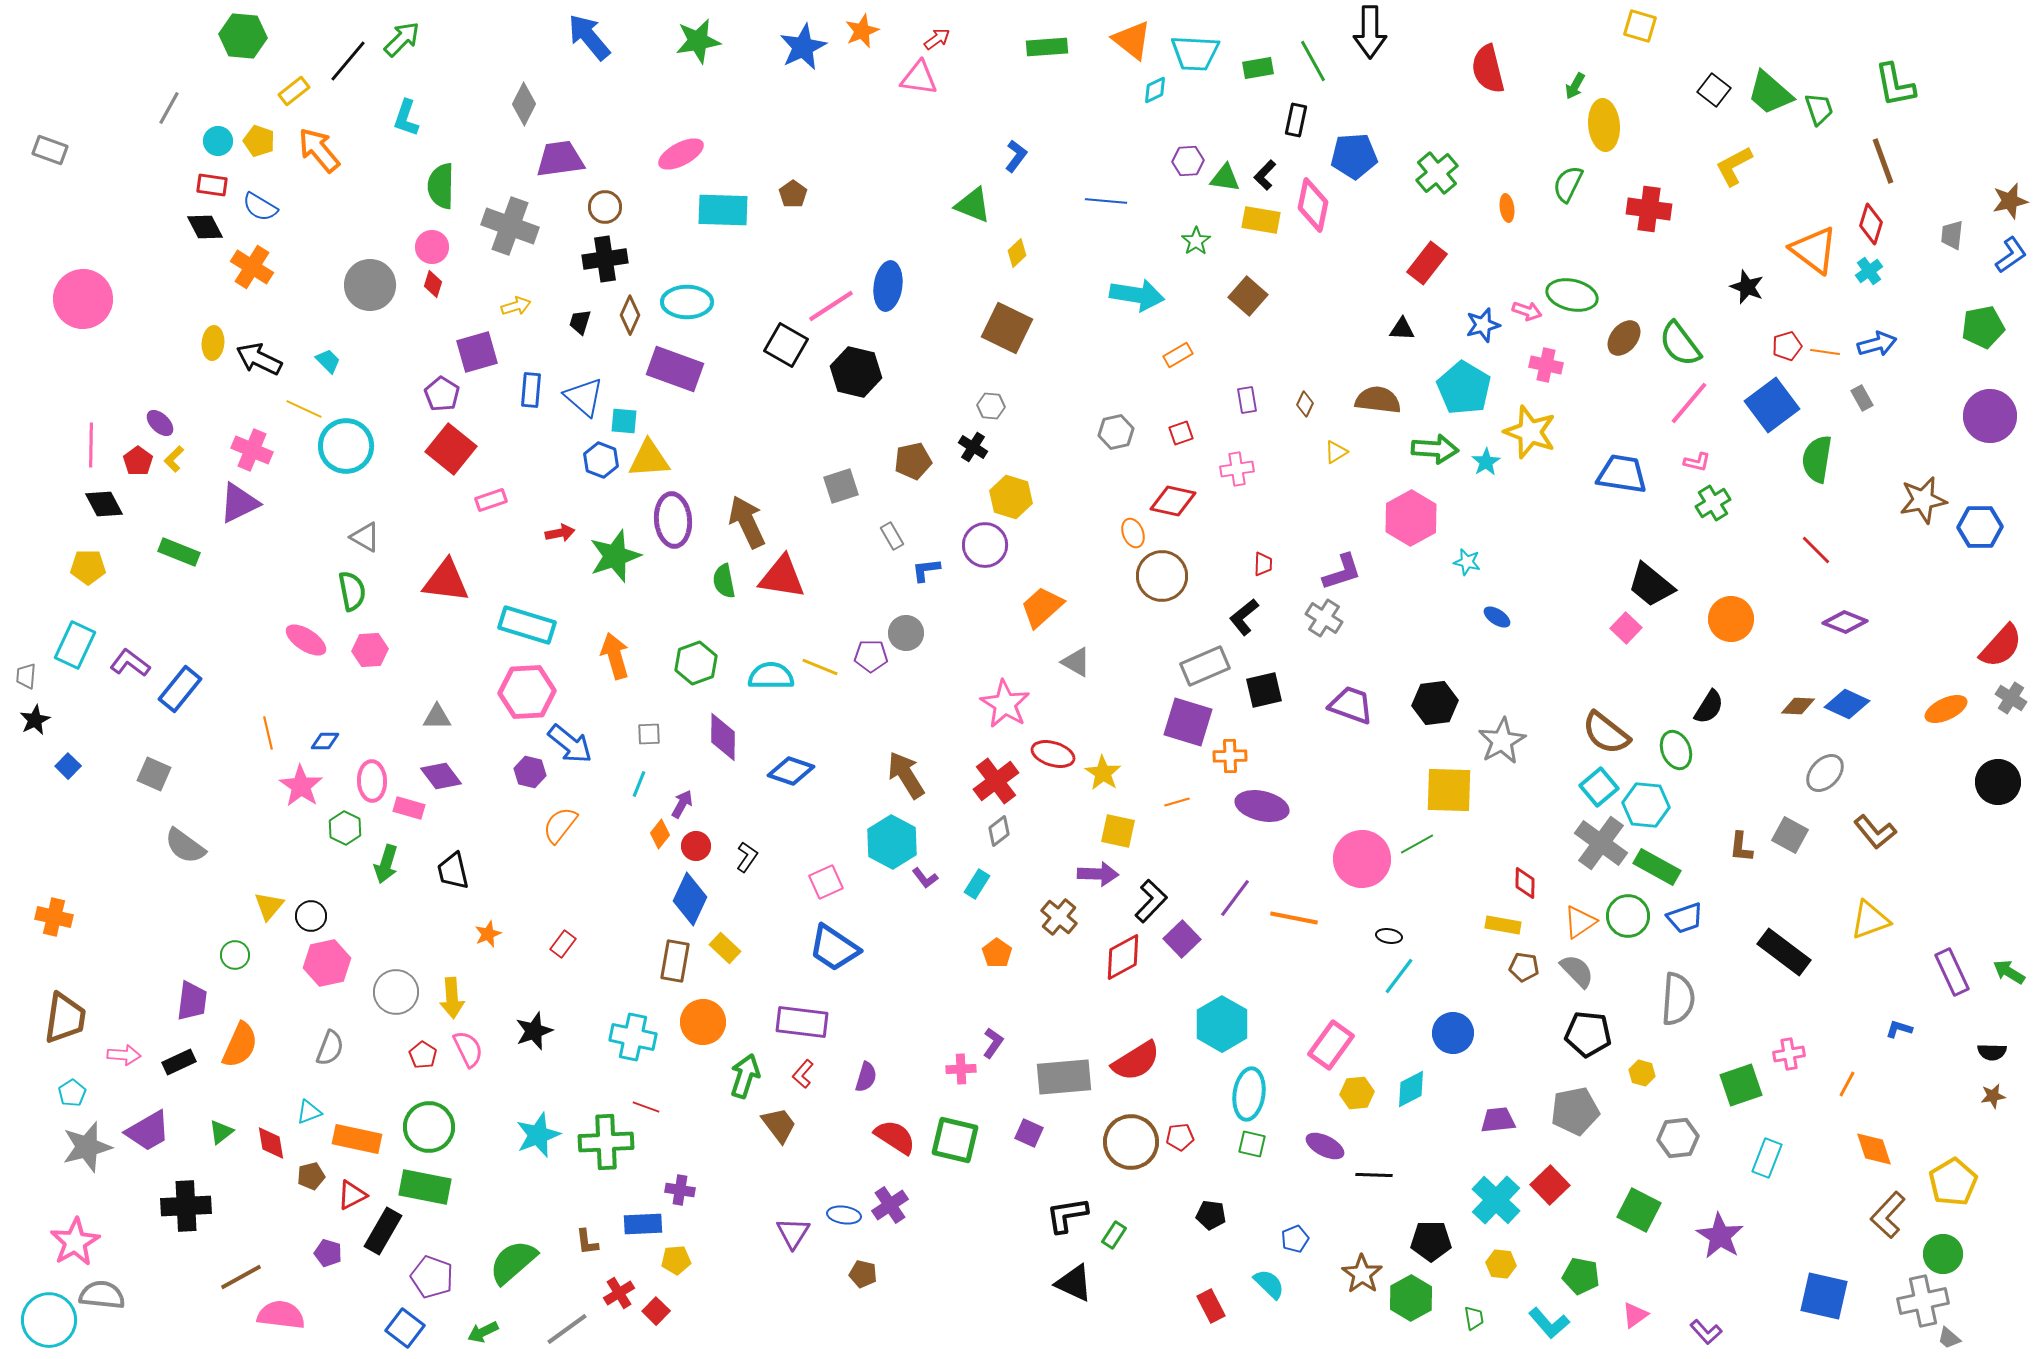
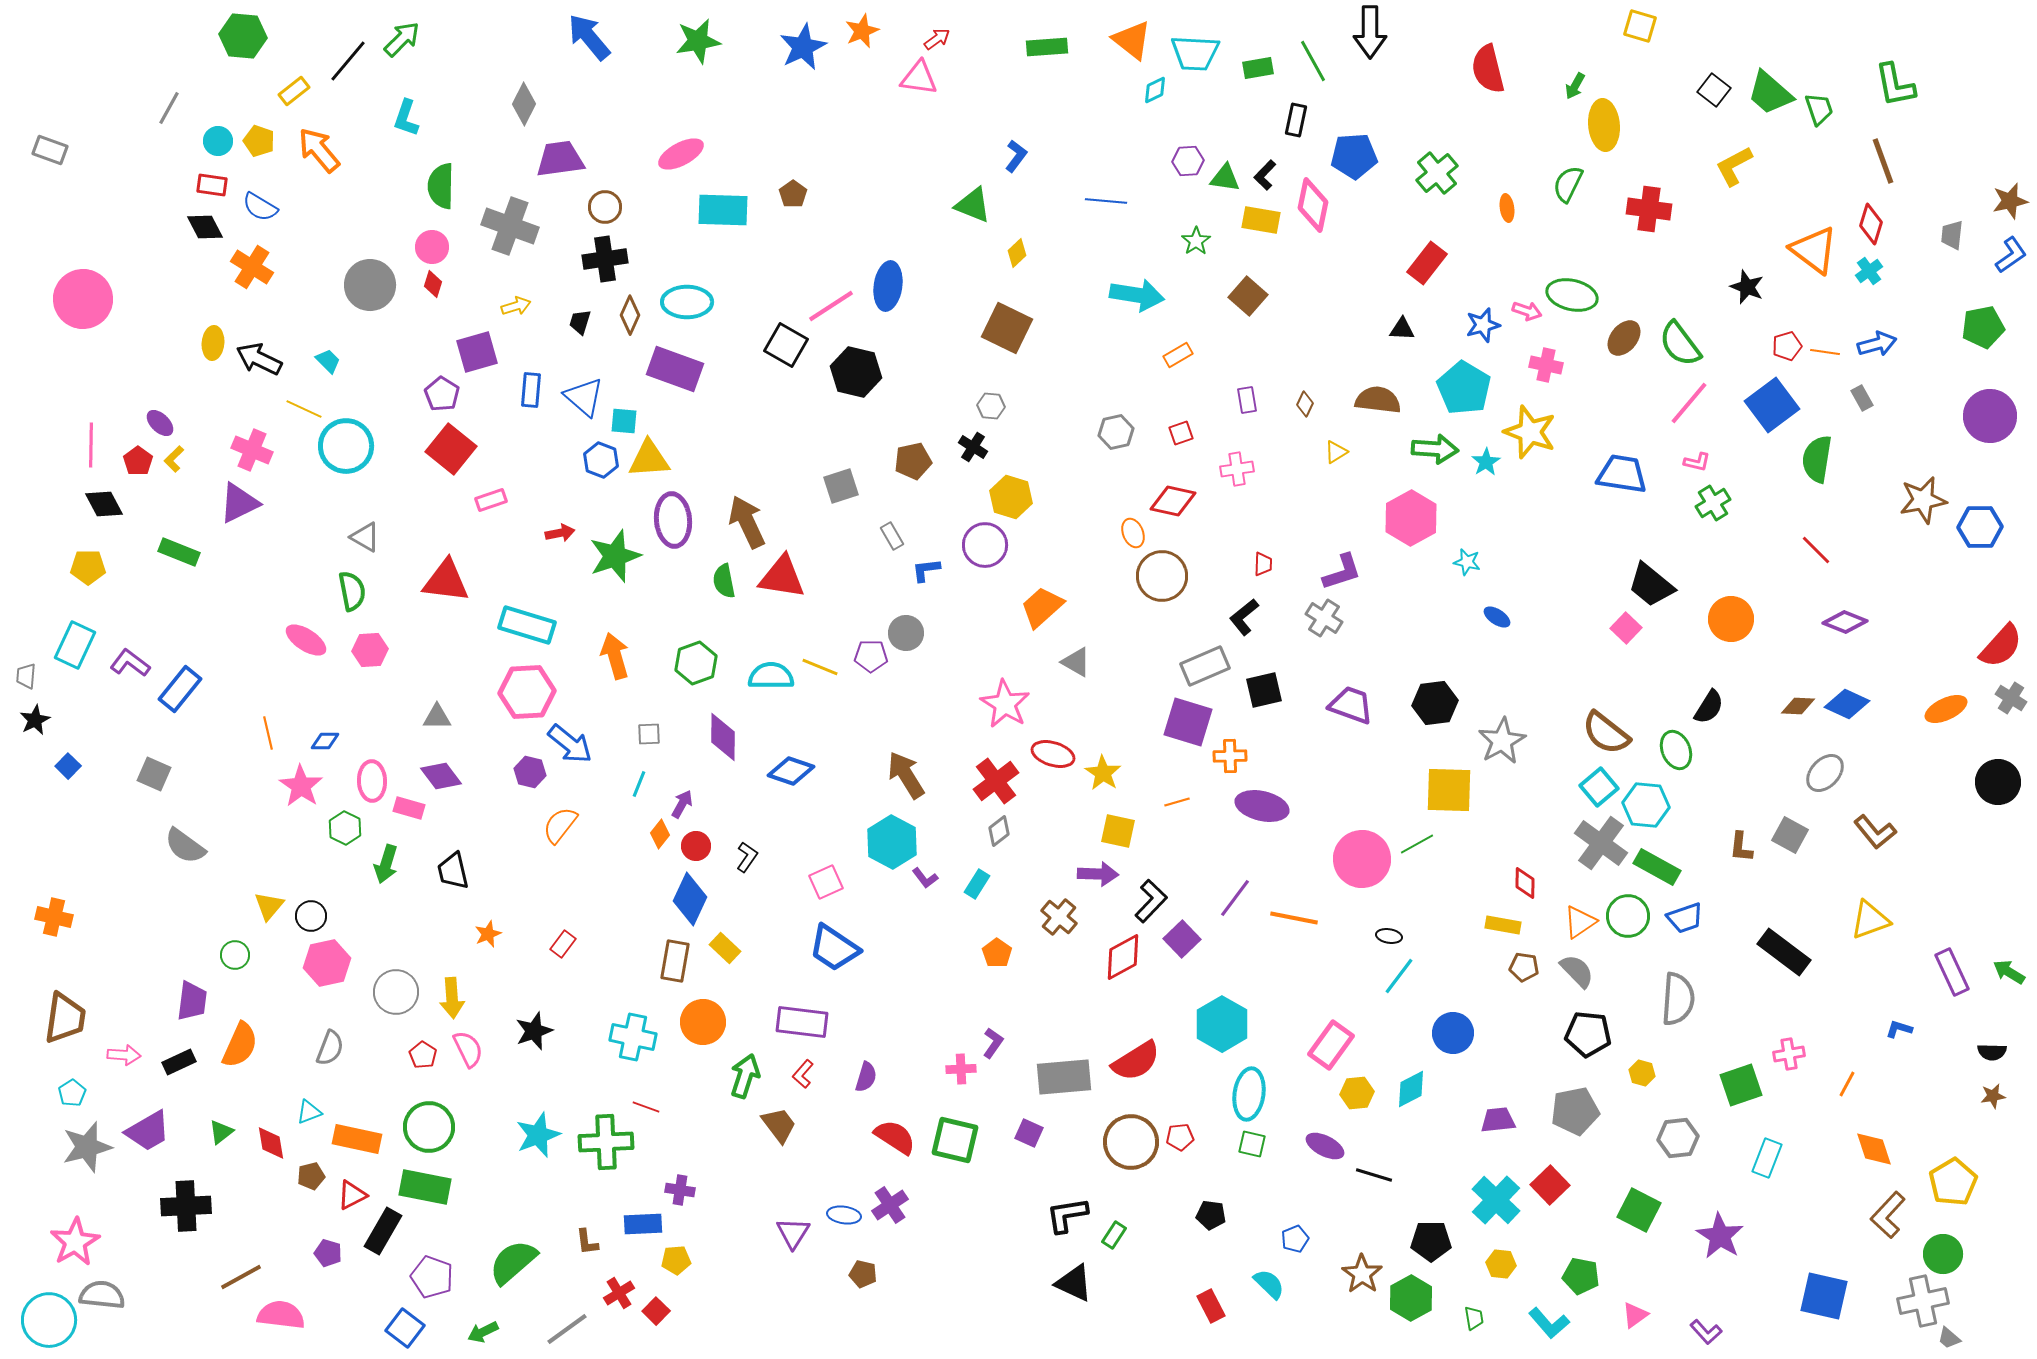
black line at (1374, 1175): rotated 15 degrees clockwise
